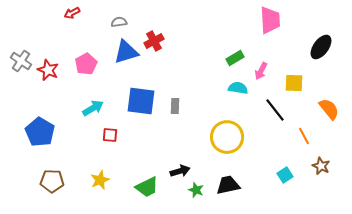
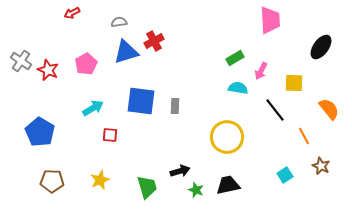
green trapezoid: rotated 80 degrees counterclockwise
